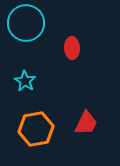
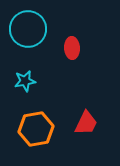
cyan circle: moved 2 px right, 6 px down
cyan star: rotated 30 degrees clockwise
